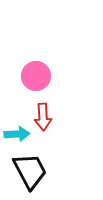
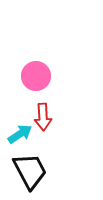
cyan arrow: moved 3 px right; rotated 30 degrees counterclockwise
